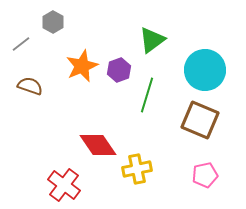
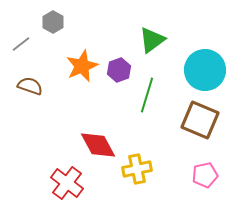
red diamond: rotated 6 degrees clockwise
red cross: moved 3 px right, 2 px up
